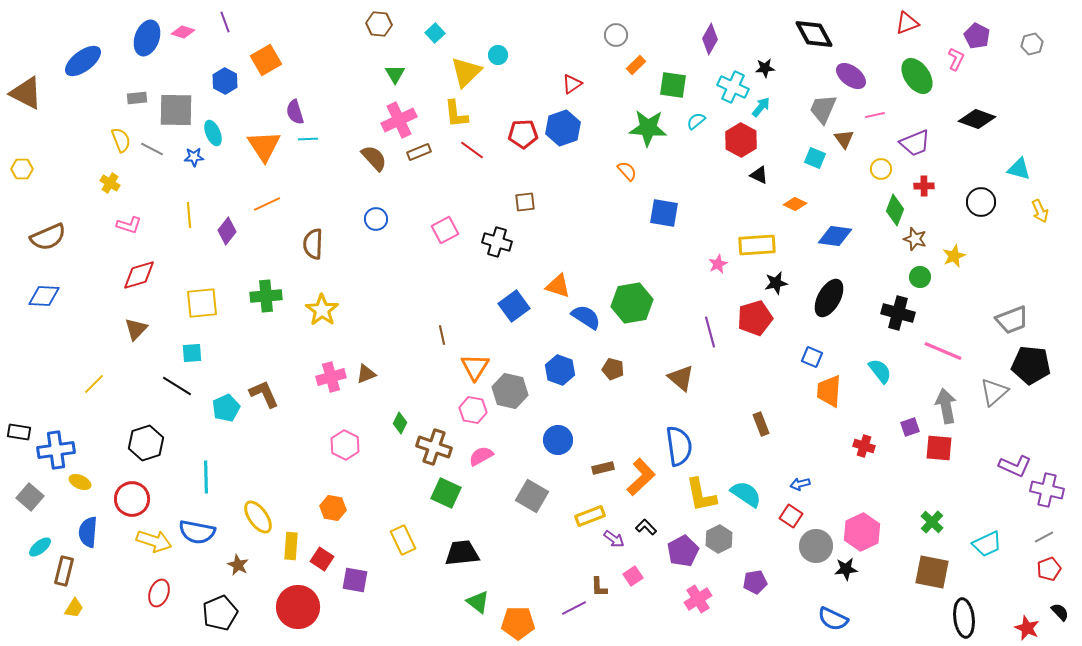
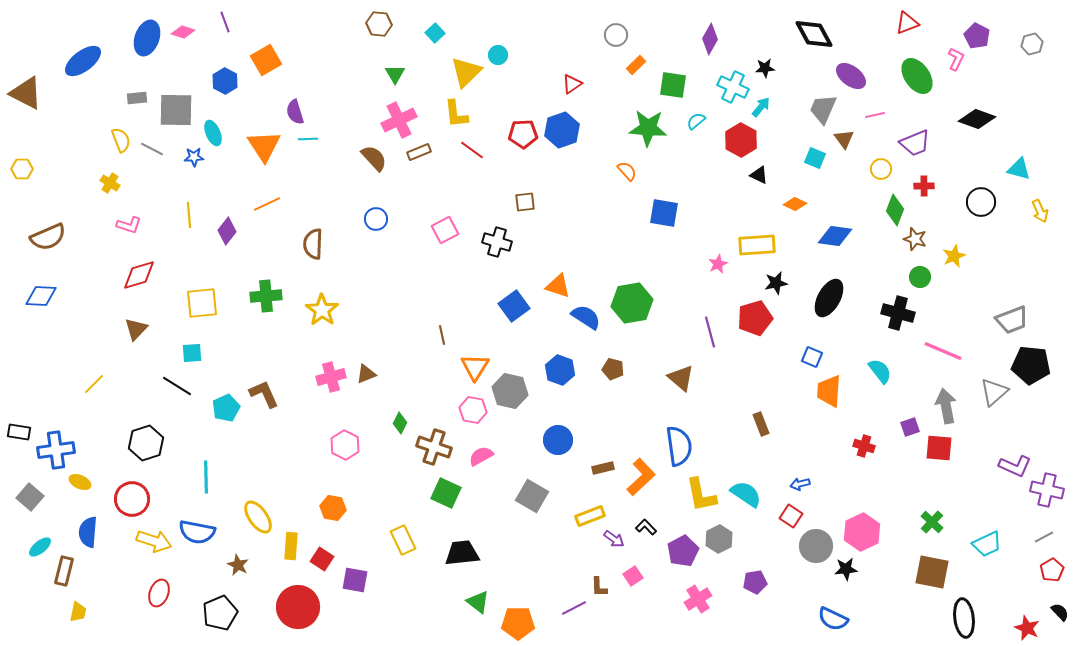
blue hexagon at (563, 128): moved 1 px left, 2 px down
blue diamond at (44, 296): moved 3 px left
red pentagon at (1049, 569): moved 3 px right, 1 px down; rotated 10 degrees counterclockwise
yellow trapezoid at (74, 608): moved 4 px right, 4 px down; rotated 20 degrees counterclockwise
